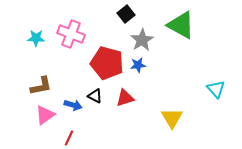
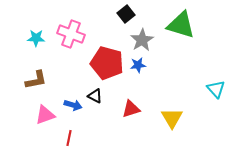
green triangle: rotated 12 degrees counterclockwise
brown L-shape: moved 5 px left, 6 px up
red triangle: moved 6 px right, 11 px down
pink triangle: rotated 15 degrees clockwise
red line: rotated 14 degrees counterclockwise
